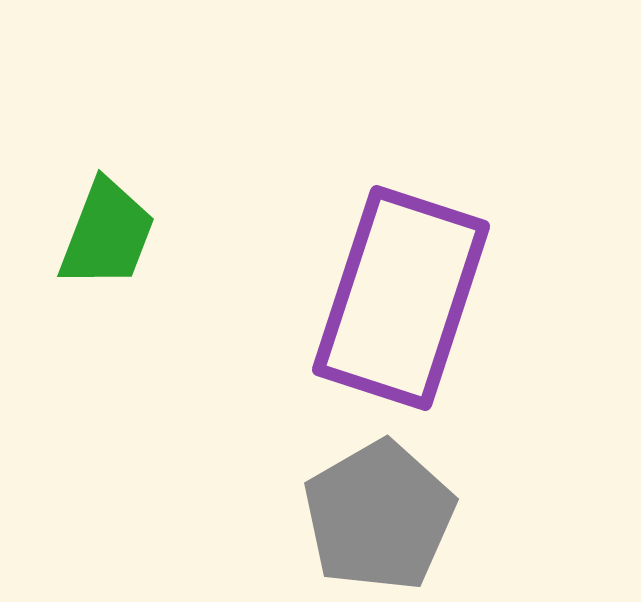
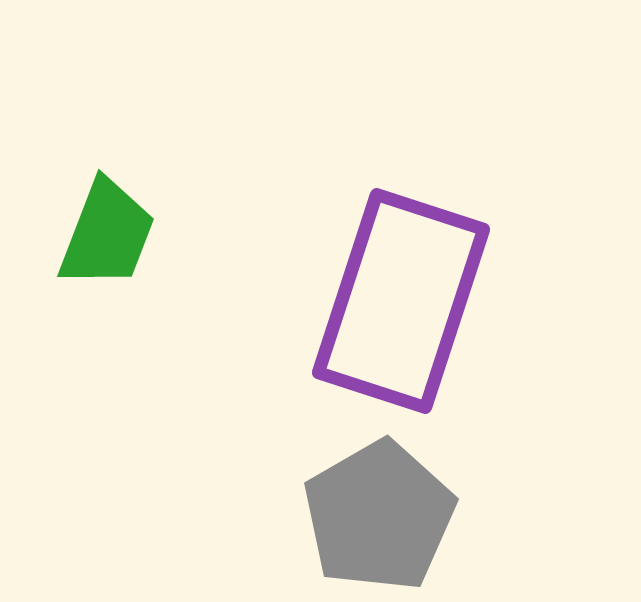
purple rectangle: moved 3 px down
